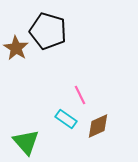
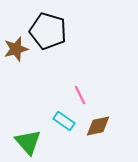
brown star: moved 1 px down; rotated 25 degrees clockwise
cyan rectangle: moved 2 px left, 2 px down
brown diamond: rotated 12 degrees clockwise
green triangle: moved 2 px right
